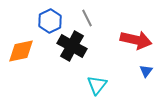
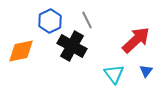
gray line: moved 2 px down
red arrow: rotated 56 degrees counterclockwise
cyan triangle: moved 17 px right, 11 px up; rotated 15 degrees counterclockwise
